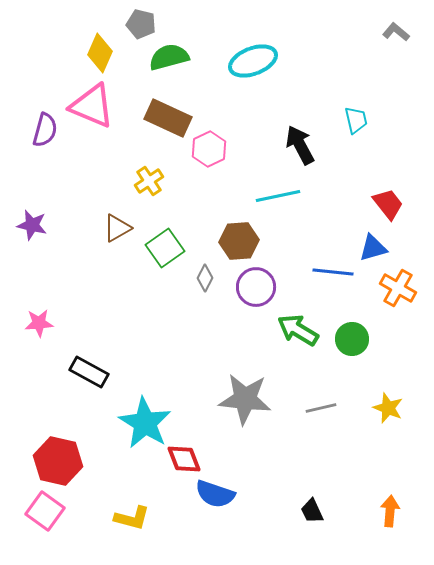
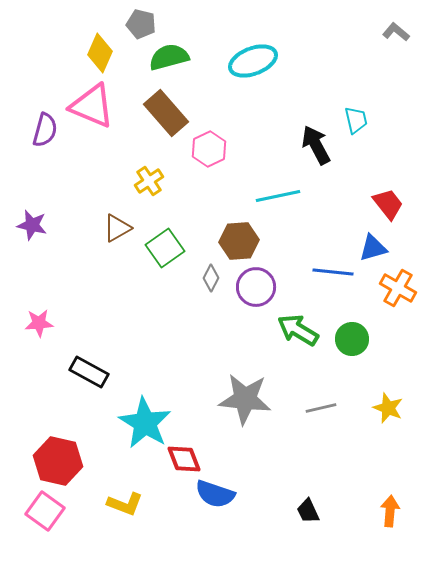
brown rectangle: moved 2 px left, 5 px up; rotated 24 degrees clockwise
black arrow: moved 16 px right
gray diamond: moved 6 px right
black trapezoid: moved 4 px left
yellow L-shape: moved 7 px left, 14 px up; rotated 6 degrees clockwise
